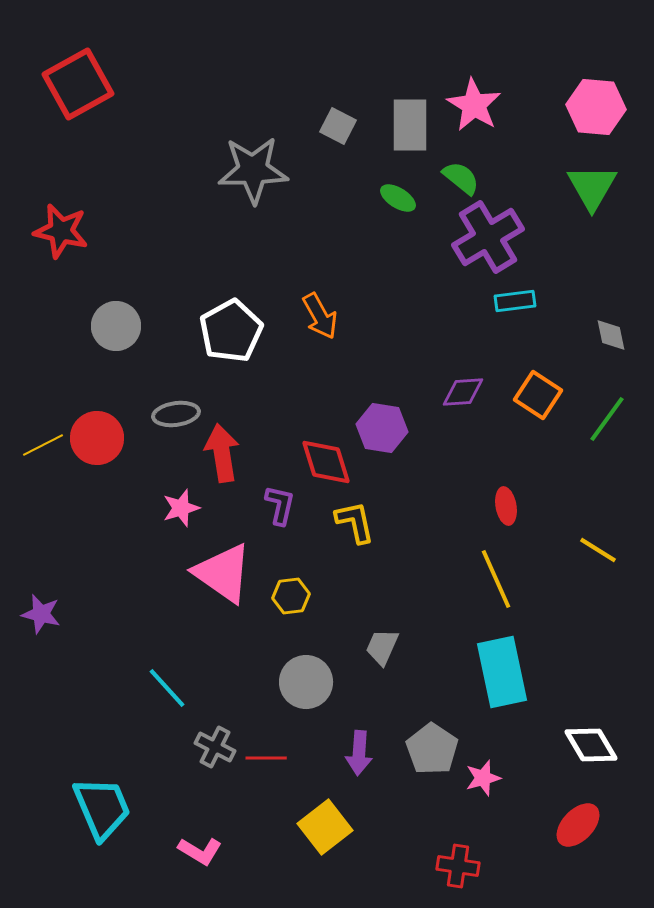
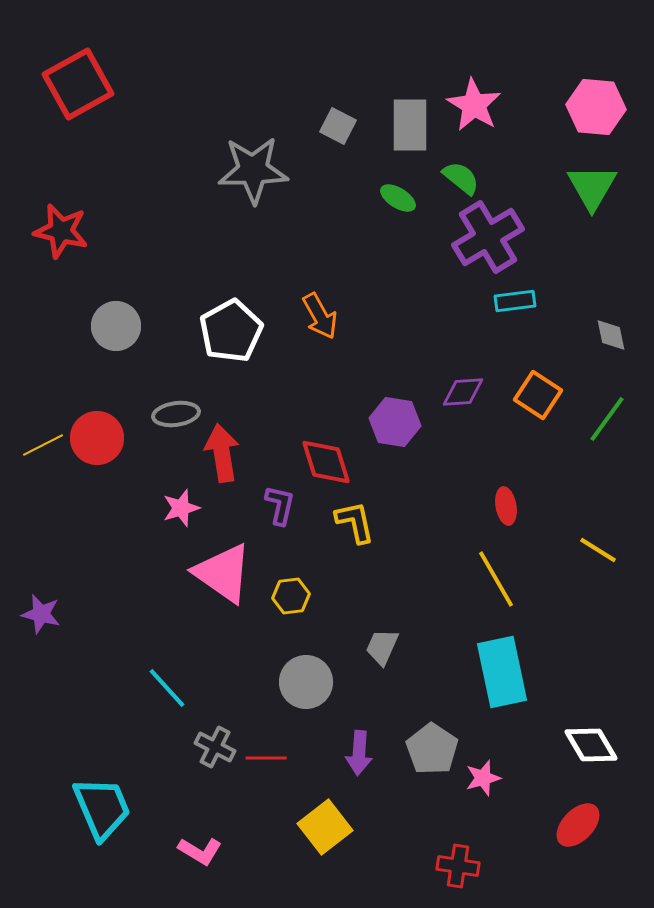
purple hexagon at (382, 428): moved 13 px right, 6 px up
yellow line at (496, 579): rotated 6 degrees counterclockwise
